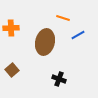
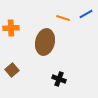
blue line: moved 8 px right, 21 px up
